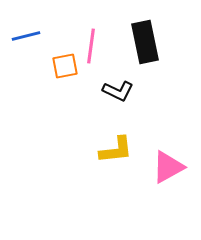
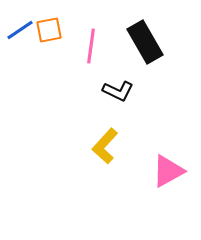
blue line: moved 6 px left, 6 px up; rotated 20 degrees counterclockwise
black rectangle: rotated 18 degrees counterclockwise
orange square: moved 16 px left, 36 px up
yellow L-shape: moved 11 px left, 4 px up; rotated 138 degrees clockwise
pink triangle: moved 4 px down
